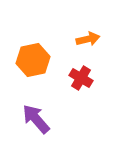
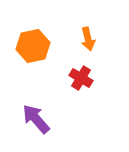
orange arrow: rotated 90 degrees clockwise
orange hexagon: moved 14 px up
